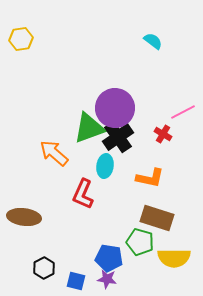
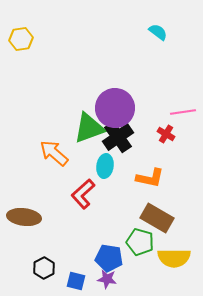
cyan semicircle: moved 5 px right, 9 px up
pink line: rotated 20 degrees clockwise
red cross: moved 3 px right
red L-shape: rotated 24 degrees clockwise
brown rectangle: rotated 12 degrees clockwise
